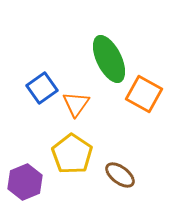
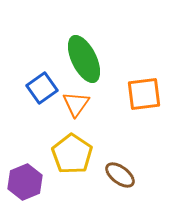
green ellipse: moved 25 px left
orange square: rotated 36 degrees counterclockwise
